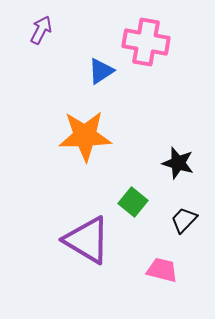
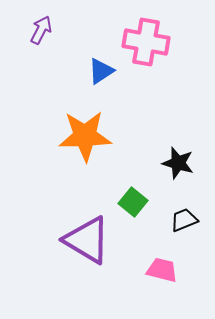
black trapezoid: rotated 24 degrees clockwise
